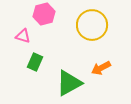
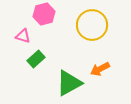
green rectangle: moved 1 px right, 3 px up; rotated 24 degrees clockwise
orange arrow: moved 1 px left, 1 px down
